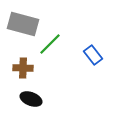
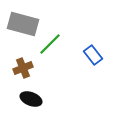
brown cross: rotated 24 degrees counterclockwise
